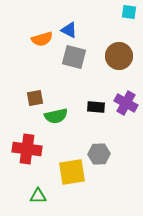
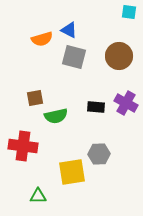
red cross: moved 4 px left, 3 px up
